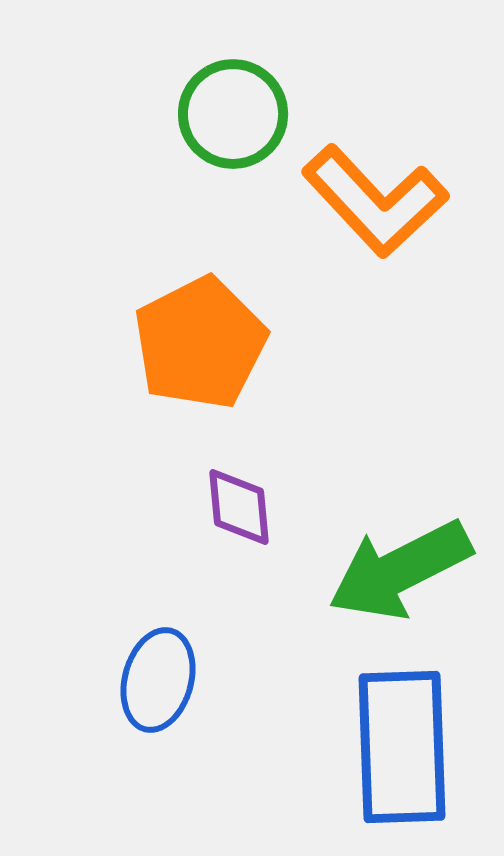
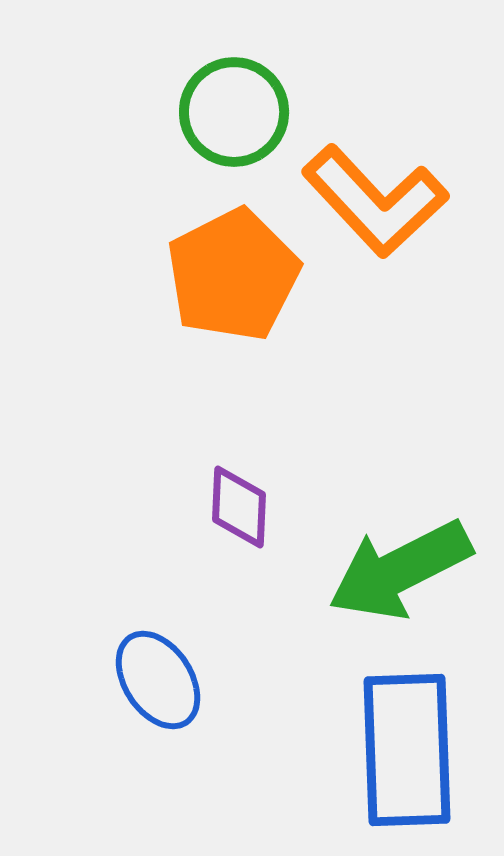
green circle: moved 1 px right, 2 px up
orange pentagon: moved 33 px right, 68 px up
purple diamond: rotated 8 degrees clockwise
blue ellipse: rotated 48 degrees counterclockwise
blue rectangle: moved 5 px right, 3 px down
